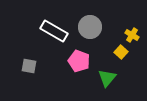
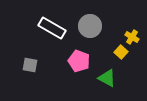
gray circle: moved 1 px up
white rectangle: moved 2 px left, 3 px up
yellow cross: moved 2 px down
gray square: moved 1 px right, 1 px up
green triangle: rotated 42 degrees counterclockwise
